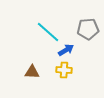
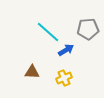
yellow cross: moved 8 px down; rotated 28 degrees counterclockwise
